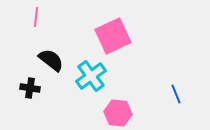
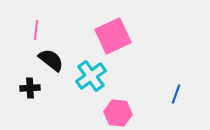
pink line: moved 13 px down
black cross: rotated 12 degrees counterclockwise
blue line: rotated 42 degrees clockwise
